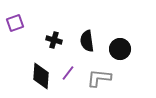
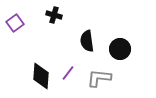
purple square: rotated 18 degrees counterclockwise
black cross: moved 25 px up
